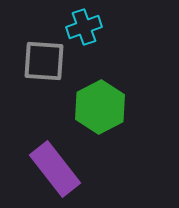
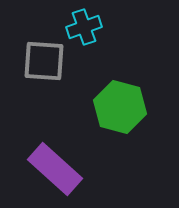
green hexagon: moved 20 px right; rotated 18 degrees counterclockwise
purple rectangle: rotated 10 degrees counterclockwise
